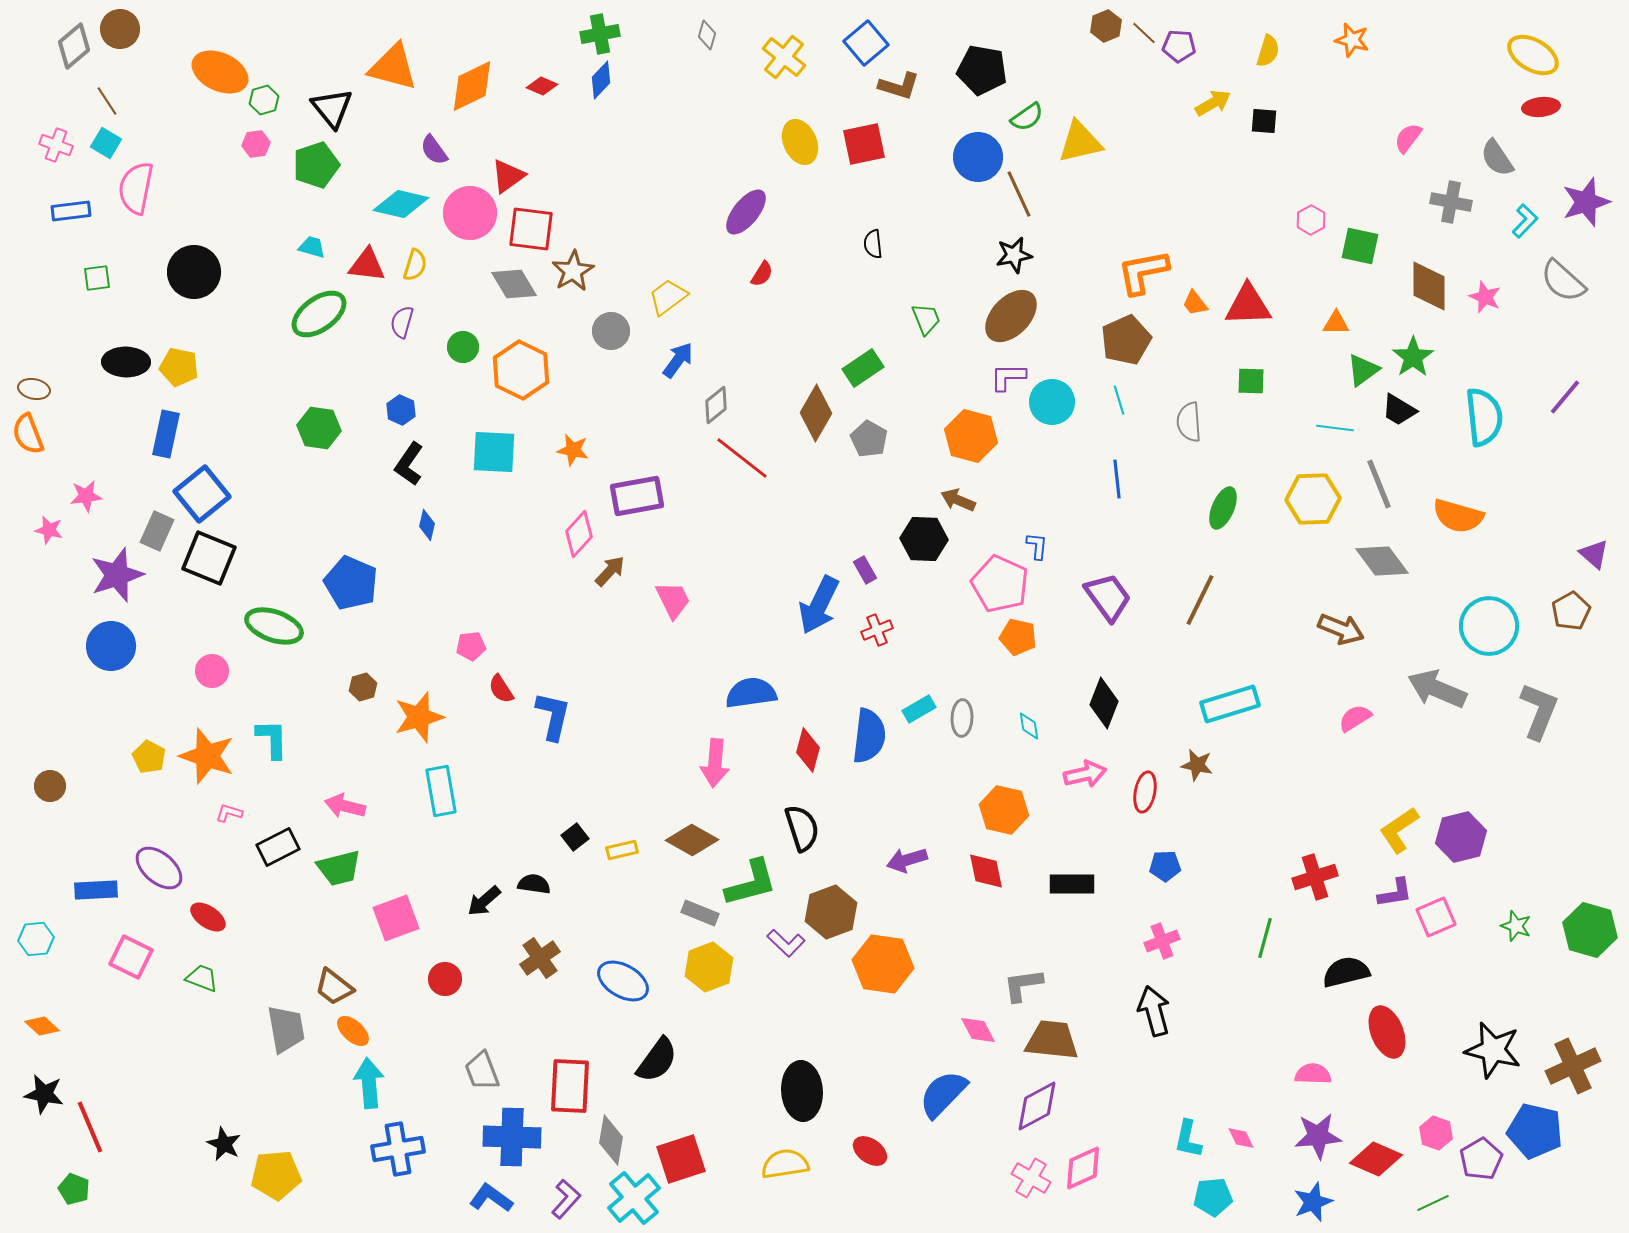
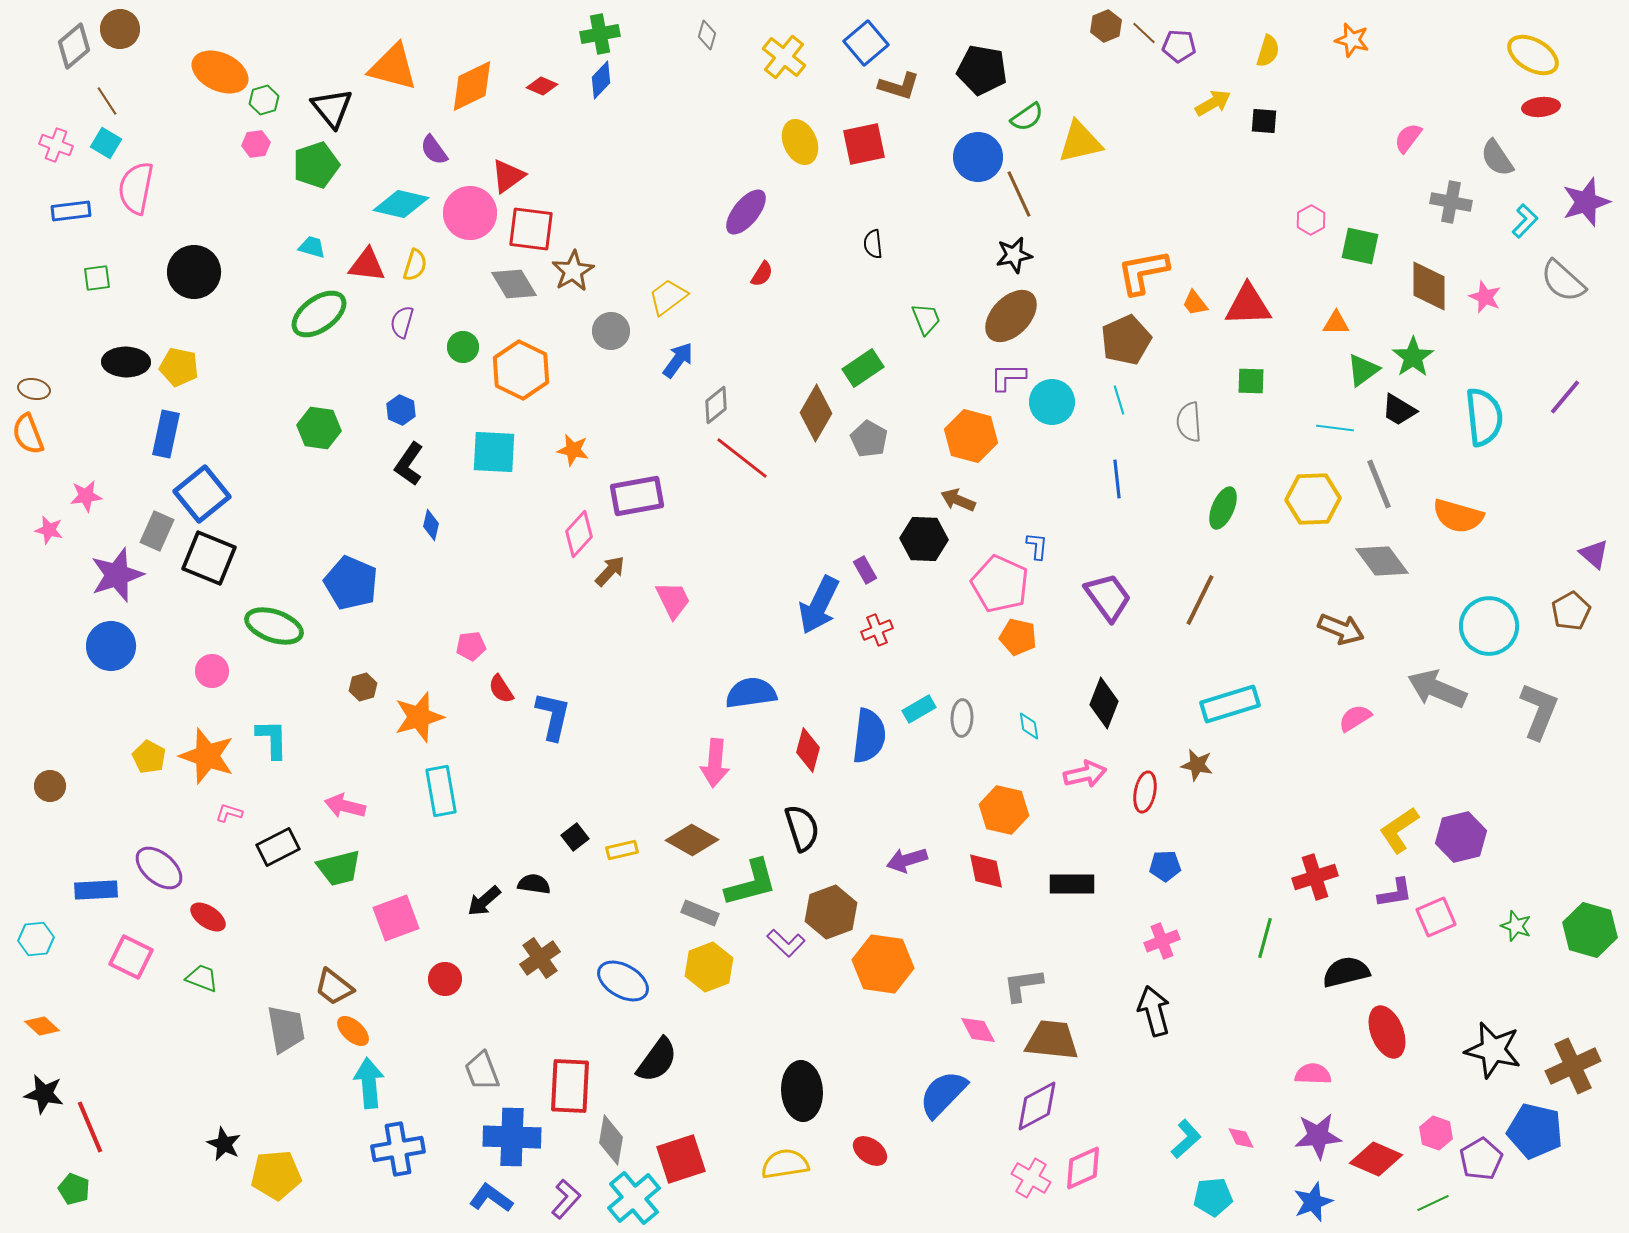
blue diamond at (427, 525): moved 4 px right
cyan L-shape at (1188, 1139): moved 2 px left; rotated 144 degrees counterclockwise
